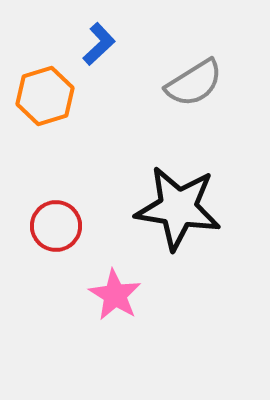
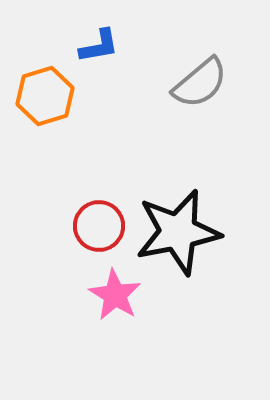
blue L-shape: moved 2 px down; rotated 33 degrees clockwise
gray semicircle: moved 6 px right; rotated 8 degrees counterclockwise
black star: moved 24 px down; rotated 20 degrees counterclockwise
red circle: moved 43 px right
